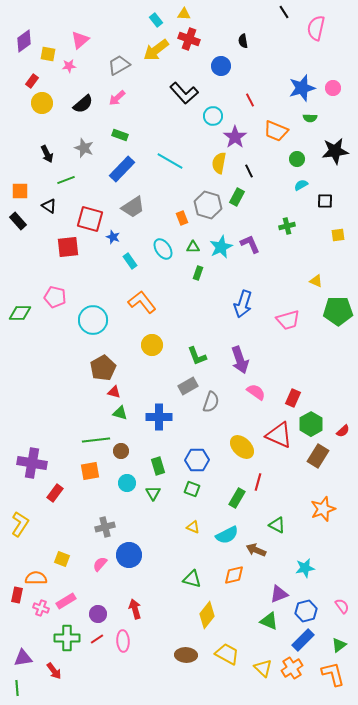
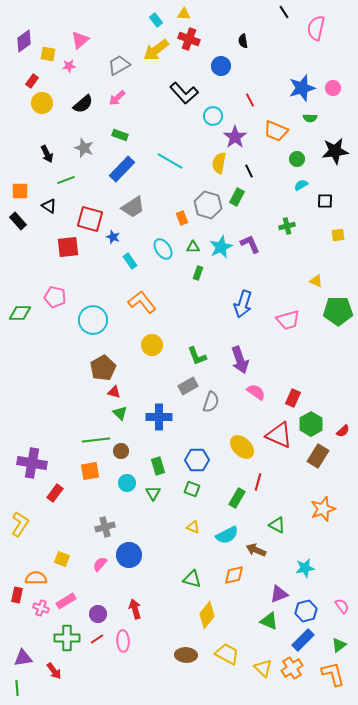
green triangle at (120, 413): rotated 28 degrees clockwise
